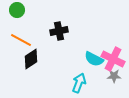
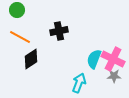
orange line: moved 1 px left, 3 px up
cyan semicircle: rotated 84 degrees clockwise
